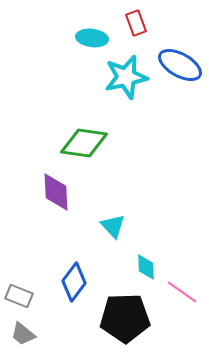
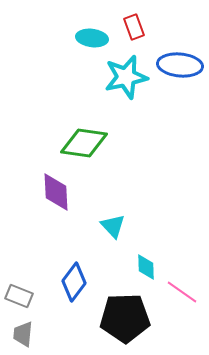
red rectangle: moved 2 px left, 4 px down
blue ellipse: rotated 24 degrees counterclockwise
gray trapezoid: rotated 56 degrees clockwise
